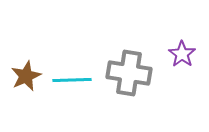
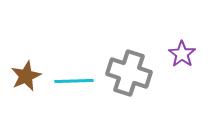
gray cross: rotated 9 degrees clockwise
cyan line: moved 2 px right, 1 px down
